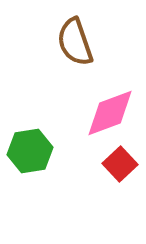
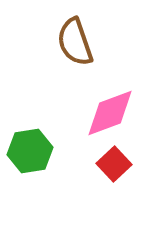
red square: moved 6 px left
